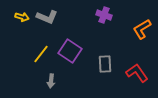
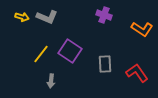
orange L-shape: rotated 115 degrees counterclockwise
